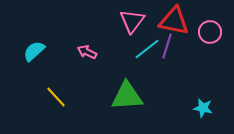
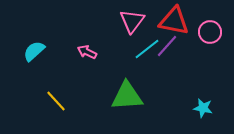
purple line: rotated 25 degrees clockwise
yellow line: moved 4 px down
